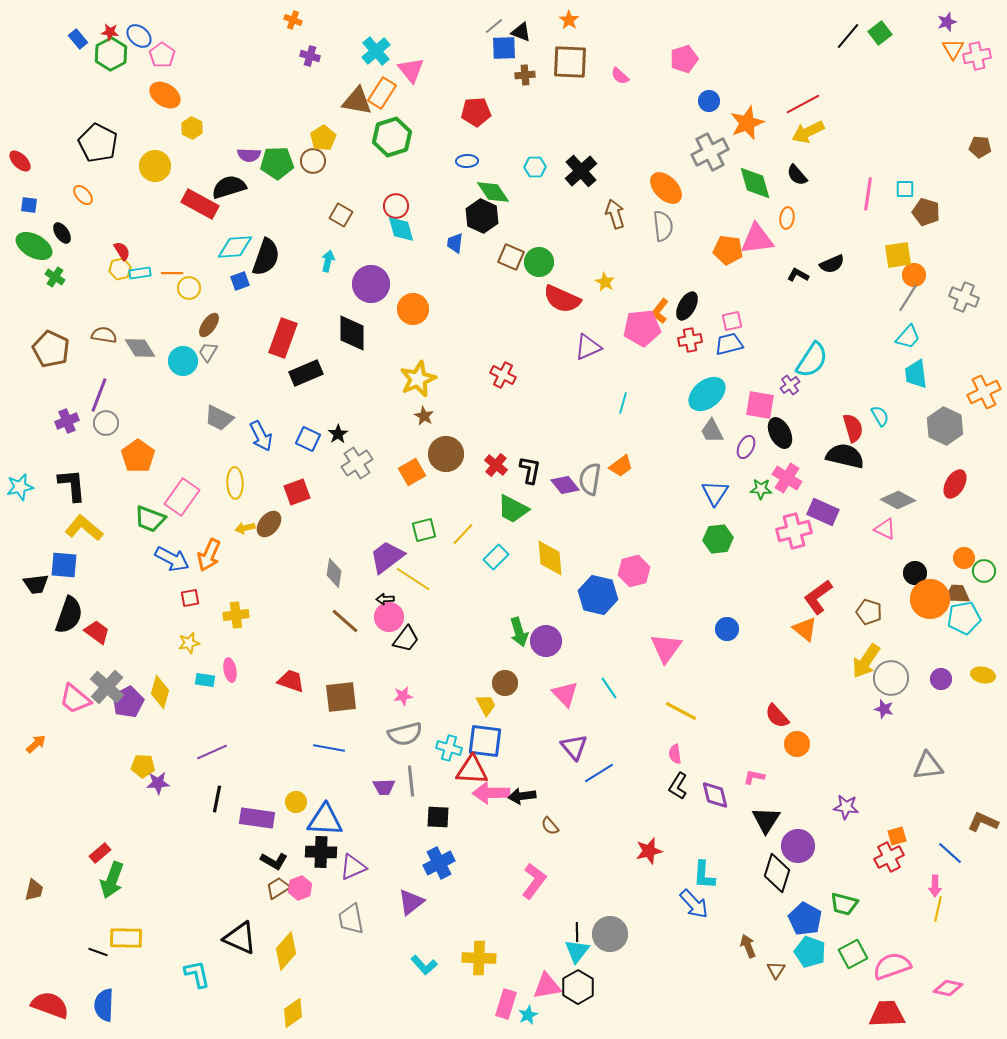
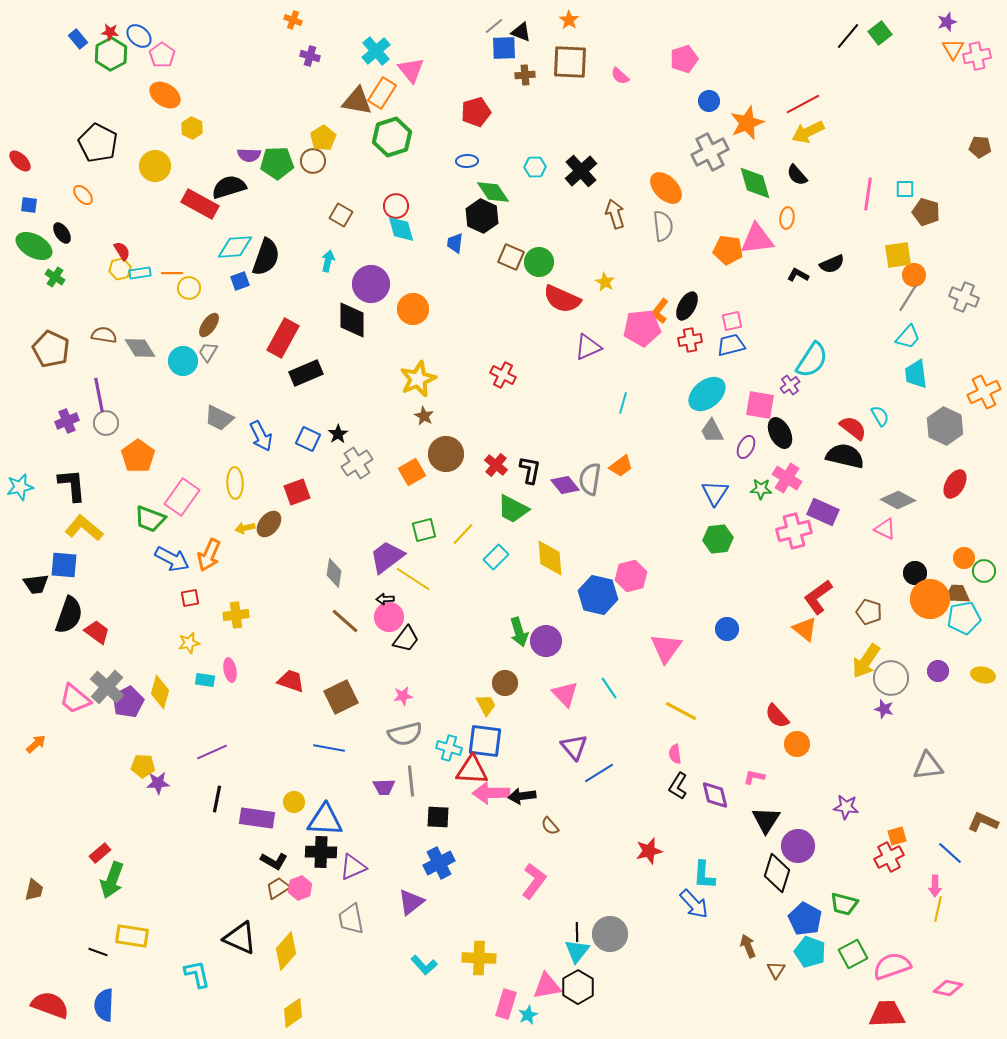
red pentagon at (476, 112): rotated 12 degrees counterclockwise
black diamond at (352, 333): moved 13 px up
red rectangle at (283, 338): rotated 9 degrees clockwise
blue trapezoid at (729, 344): moved 2 px right, 1 px down
purple line at (99, 395): rotated 32 degrees counterclockwise
red semicircle at (853, 428): rotated 36 degrees counterclockwise
pink hexagon at (634, 571): moved 3 px left, 5 px down
purple circle at (941, 679): moved 3 px left, 8 px up
brown square at (341, 697): rotated 20 degrees counterclockwise
yellow circle at (296, 802): moved 2 px left
yellow rectangle at (126, 938): moved 6 px right, 2 px up; rotated 8 degrees clockwise
